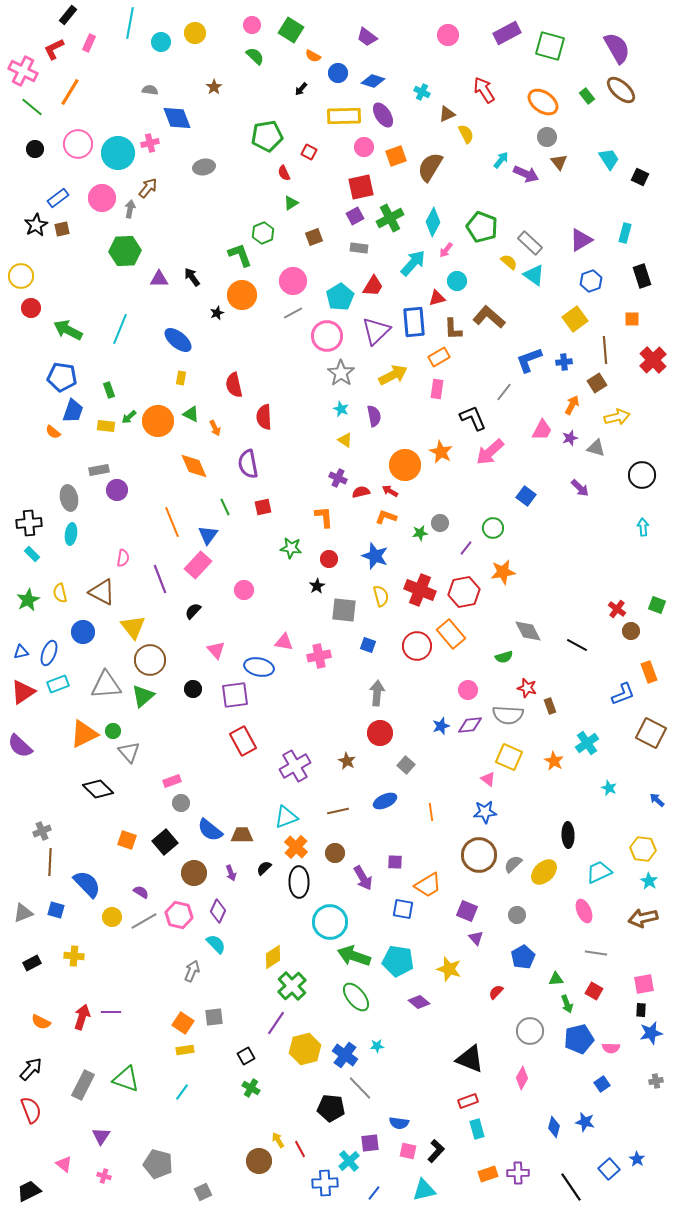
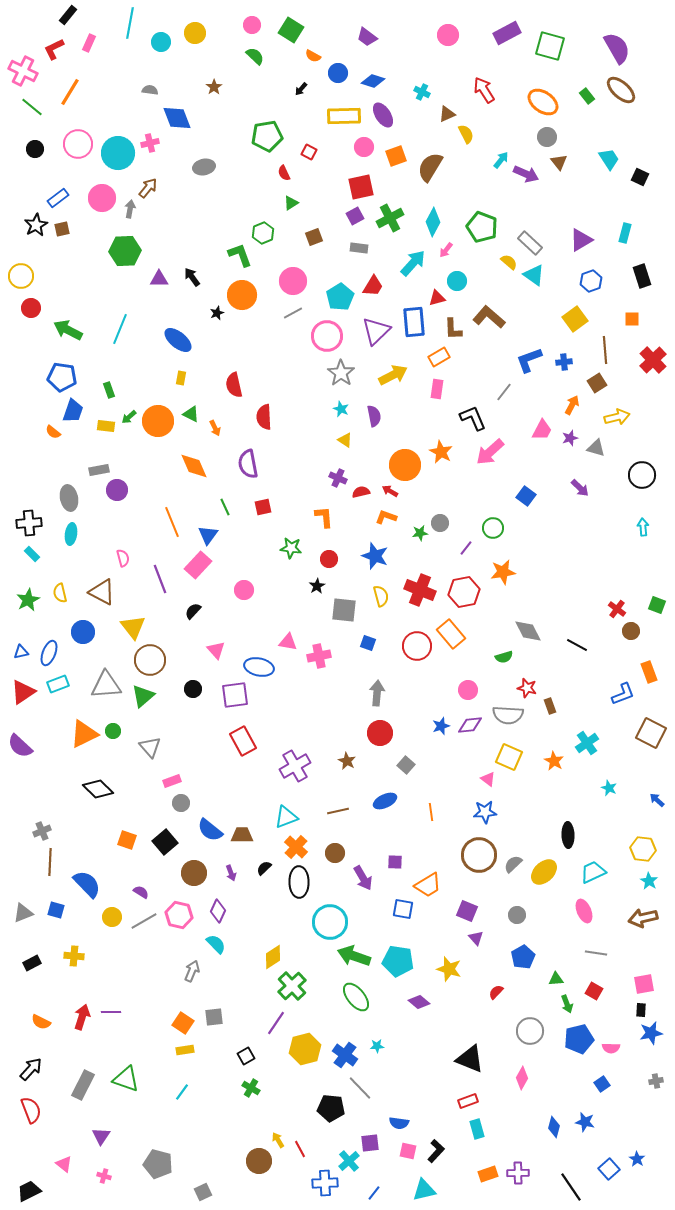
pink semicircle at (123, 558): rotated 24 degrees counterclockwise
pink triangle at (284, 642): moved 4 px right
blue square at (368, 645): moved 2 px up
gray triangle at (129, 752): moved 21 px right, 5 px up
cyan trapezoid at (599, 872): moved 6 px left
